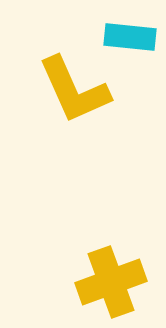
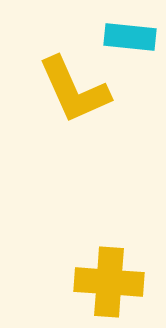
yellow cross: moved 2 px left; rotated 24 degrees clockwise
